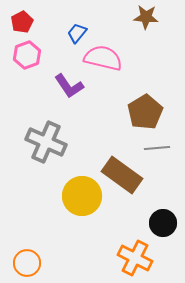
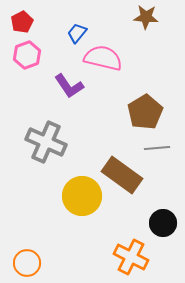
orange cross: moved 4 px left, 1 px up
